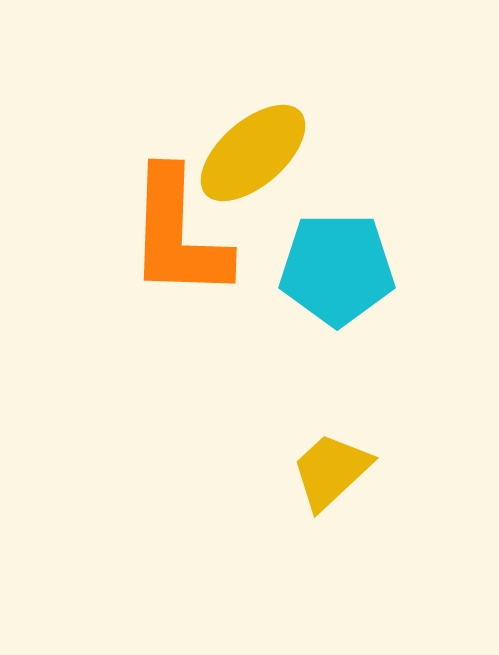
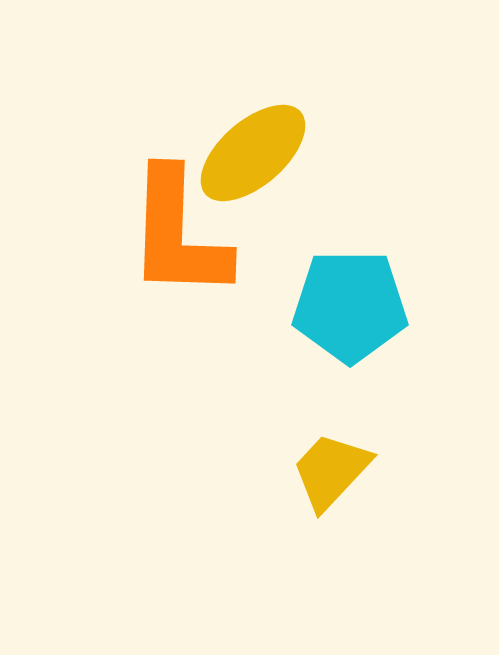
cyan pentagon: moved 13 px right, 37 px down
yellow trapezoid: rotated 4 degrees counterclockwise
